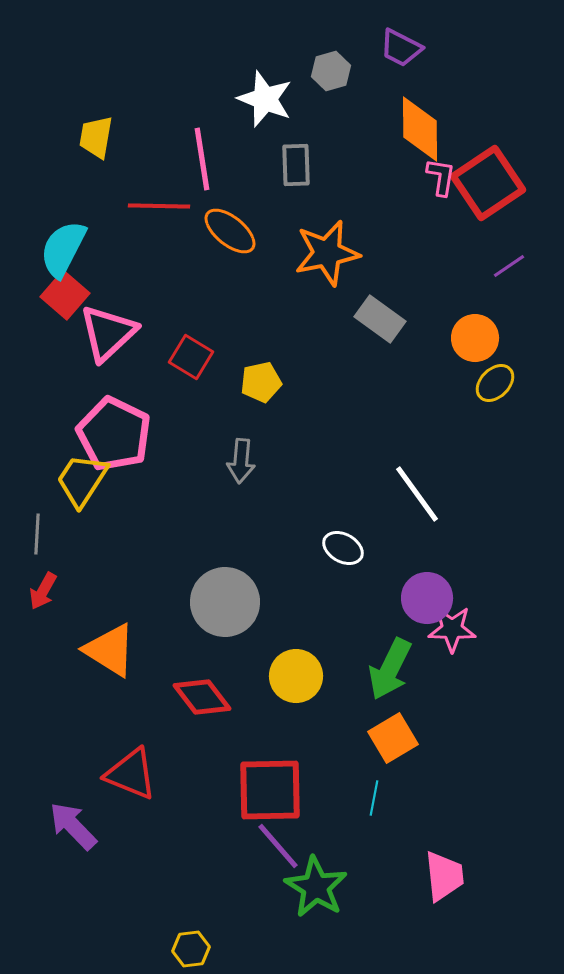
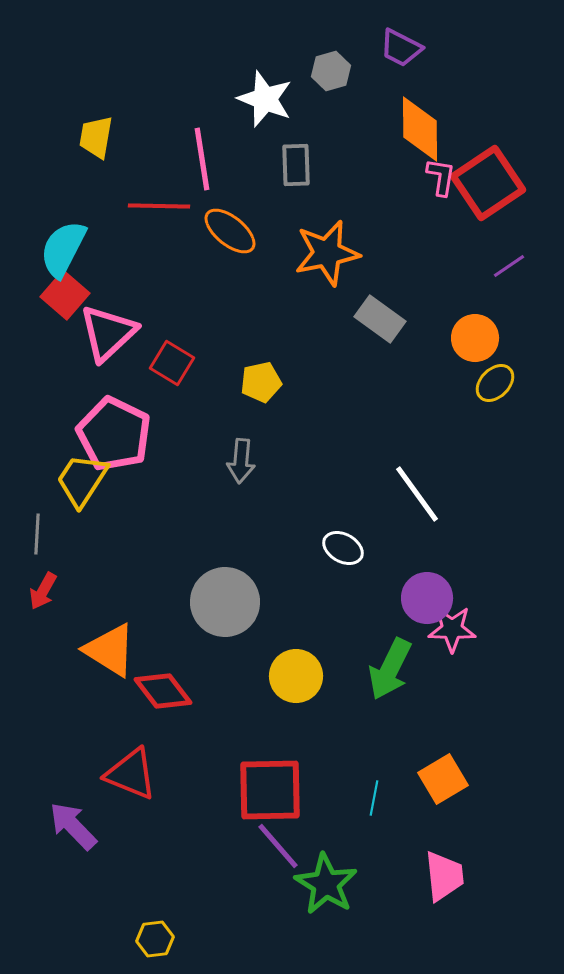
red square at (191, 357): moved 19 px left, 6 px down
red diamond at (202, 697): moved 39 px left, 6 px up
orange square at (393, 738): moved 50 px right, 41 px down
green star at (316, 887): moved 10 px right, 3 px up
yellow hexagon at (191, 949): moved 36 px left, 10 px up
